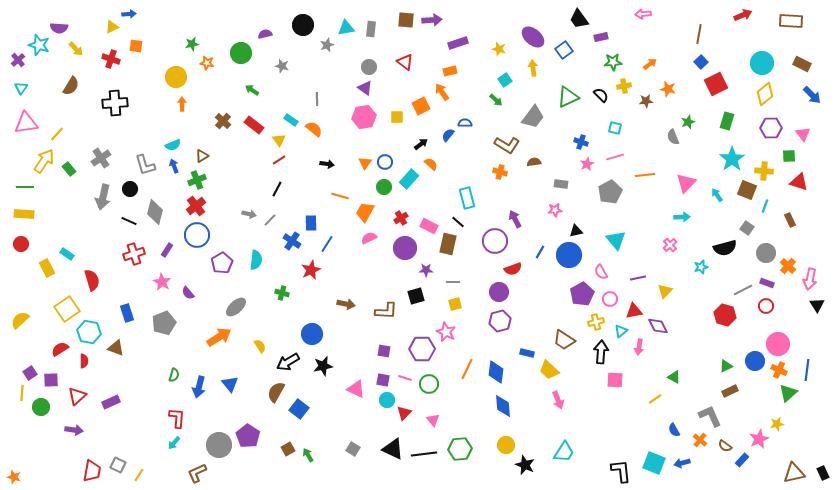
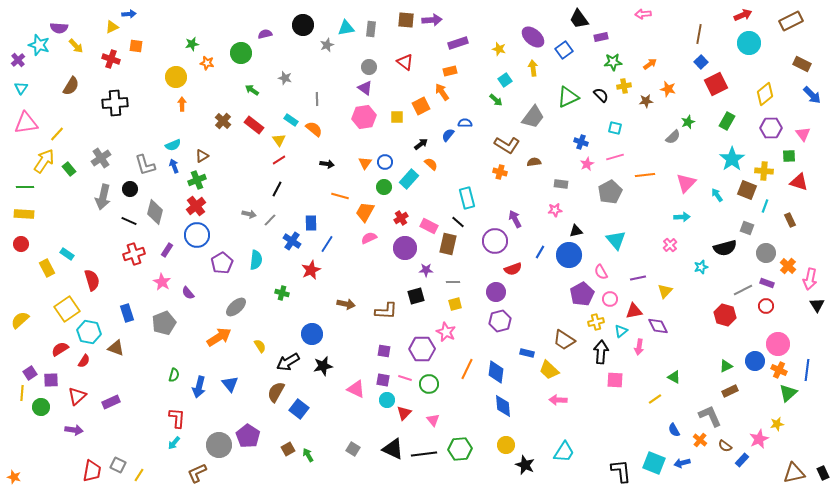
brown rectangle at (791, 21): rotated 30 degrees counterclockwise
yellow arrow at (76, 49): moved 3 px up
cyan circle at (762, 63): moved 13 px left, 20 px up
gray star at (282, 66): moved 3 px right, 12 px down
green rectangle at (727, 121): rotated 12 degrees clockwise
gray semicircle at (673, 137): rotated 112 degrees counterclockwise
gray square at (747, 228): rotated 16 degrees counterclockwise
purple circle at (499, 292): moved 3 px left
red semicircle at (84, 361): rotated 32 degrees clockwise
pink arrow at (558, 400): rotated 114 degrees clockwise
